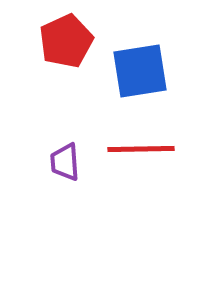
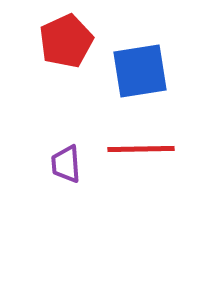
purple trapezoid: moved 1 px right, 2 px down
